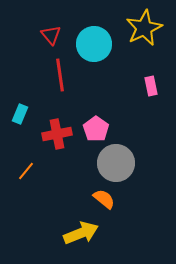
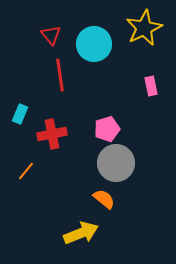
pink pentagon: moved 11 px right; rotated 20 degrees clockwise
red cross: moved 5 px left
